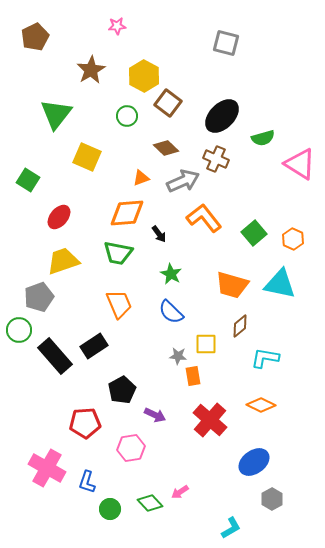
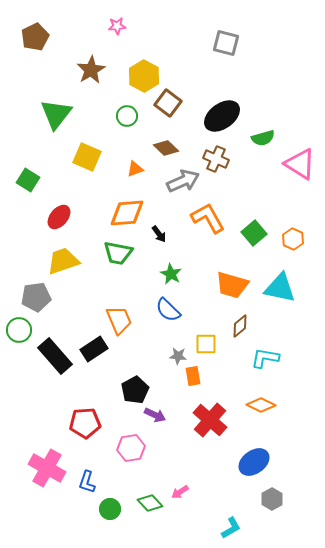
black ellipse at (222, 116): rotated 9 degrees clockwise
orange triangle at (141, 178): moved 6 px left, 9 px up
orange L-shape at (204, 218): moved 4 px right; rotated 9 degrees clockwise
cyan triangle at (280, 284): moved 4 px down
gray pentagon at (39, 297): moved 3 px left; rotated 12 degrees clockwise
orange trapezoid at (119, 304): moved 16 px down
blue semicircle at (171, 312): moved 3 px left, 2 px up
black rectangle at (94, 346): moved 3 px down
black pentagon at (122, 390): moved 13 px right
